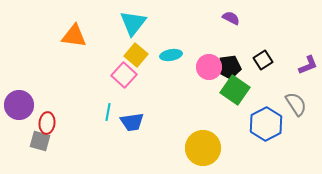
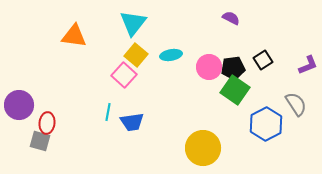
black pentagon: moved 4 px right, 1 px down
